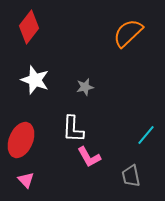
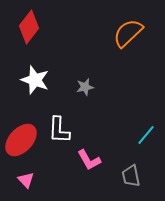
white L-shape: moved 14 px left, 1 px down
red ellipse: rotated 20 degrees clockwise
pink L-shape: moved 3 px down
